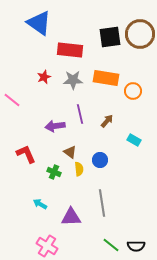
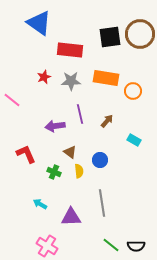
gray star: moved 2 px left, 1 px down
yellow semicircle: moved 2 px down
